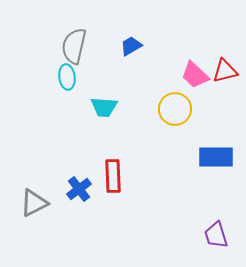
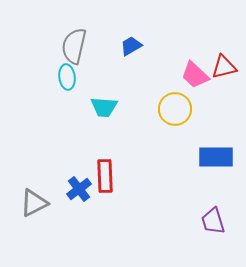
red triangle: moved 1 px left, 4 px up
red rectangle: moved 8 px left
purple trapezoid: moved 3 px left, 14 px up
